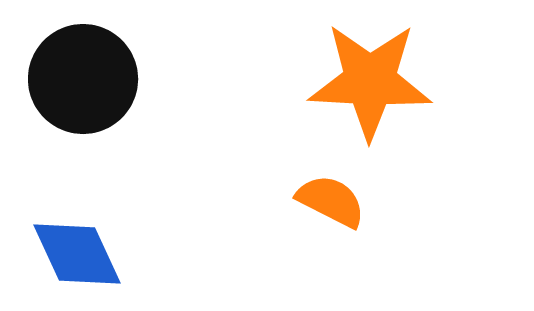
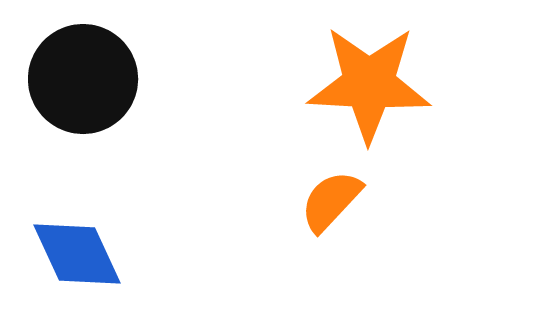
orange star: moved 1 px left, 3 px down
orange semicircle: rotated 74 degrees counterclockwise
